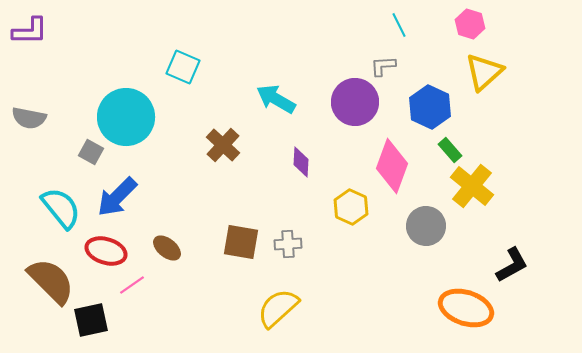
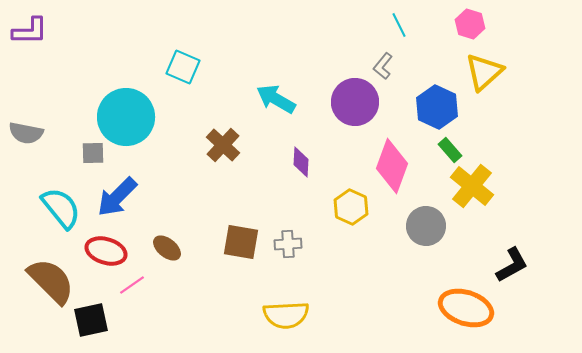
gray L-shape: rotated 48 degrees counterclockwise
blue hexagon: moved 7 px right
gray semicircle: moved 3 px left, 15 px down
gray square: moved 2 px right, 1 px down; rotated 30 degrees counterclockwise
yellow semicircle: moved 8 px right, 7 px down; rotated 141 degrees counterclockwise
